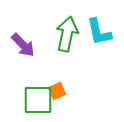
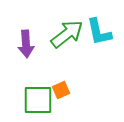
green arrow: rotated 40 degrees clockwise
purple arrow: moved 3 px right, 1 px up; rotated 40 degrees clockwise
orange square: moved 4 px right, 1 px up
